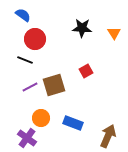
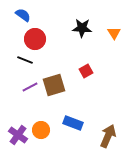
orange circle: moved 12 px down
purple cross: moved 9 px left, 3 px up
